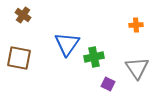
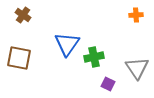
orange cross: moved 10 px up
